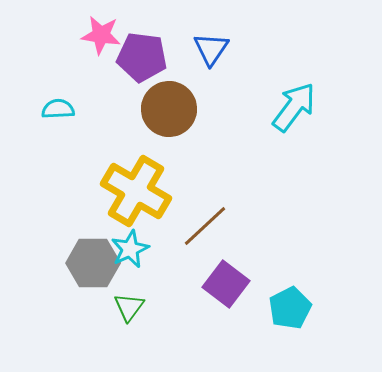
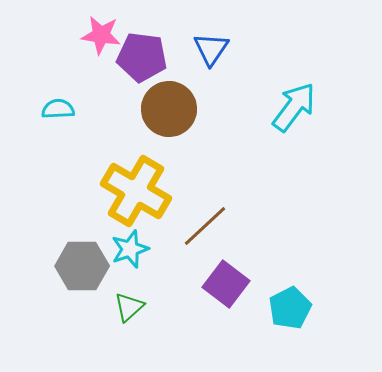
cyan star: rotated 6 degrees clockwise
gray hexagon: moved 11 px left, 3 px down
green triangle: rotated 12 degrees clockwise
